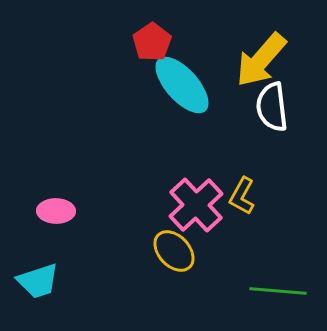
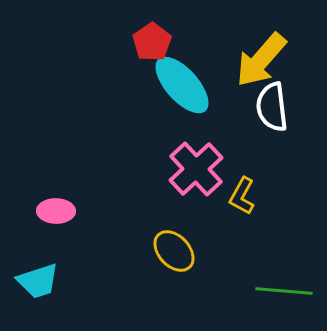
pink cross: moved 36 px up
green line: moved 6 px right
